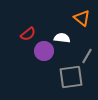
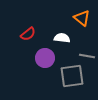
purple circle: moved 1 px right, 7 px down
gray line: rotated 70 degrees clockwise
gray square: moved 1 px right, 1 px up
